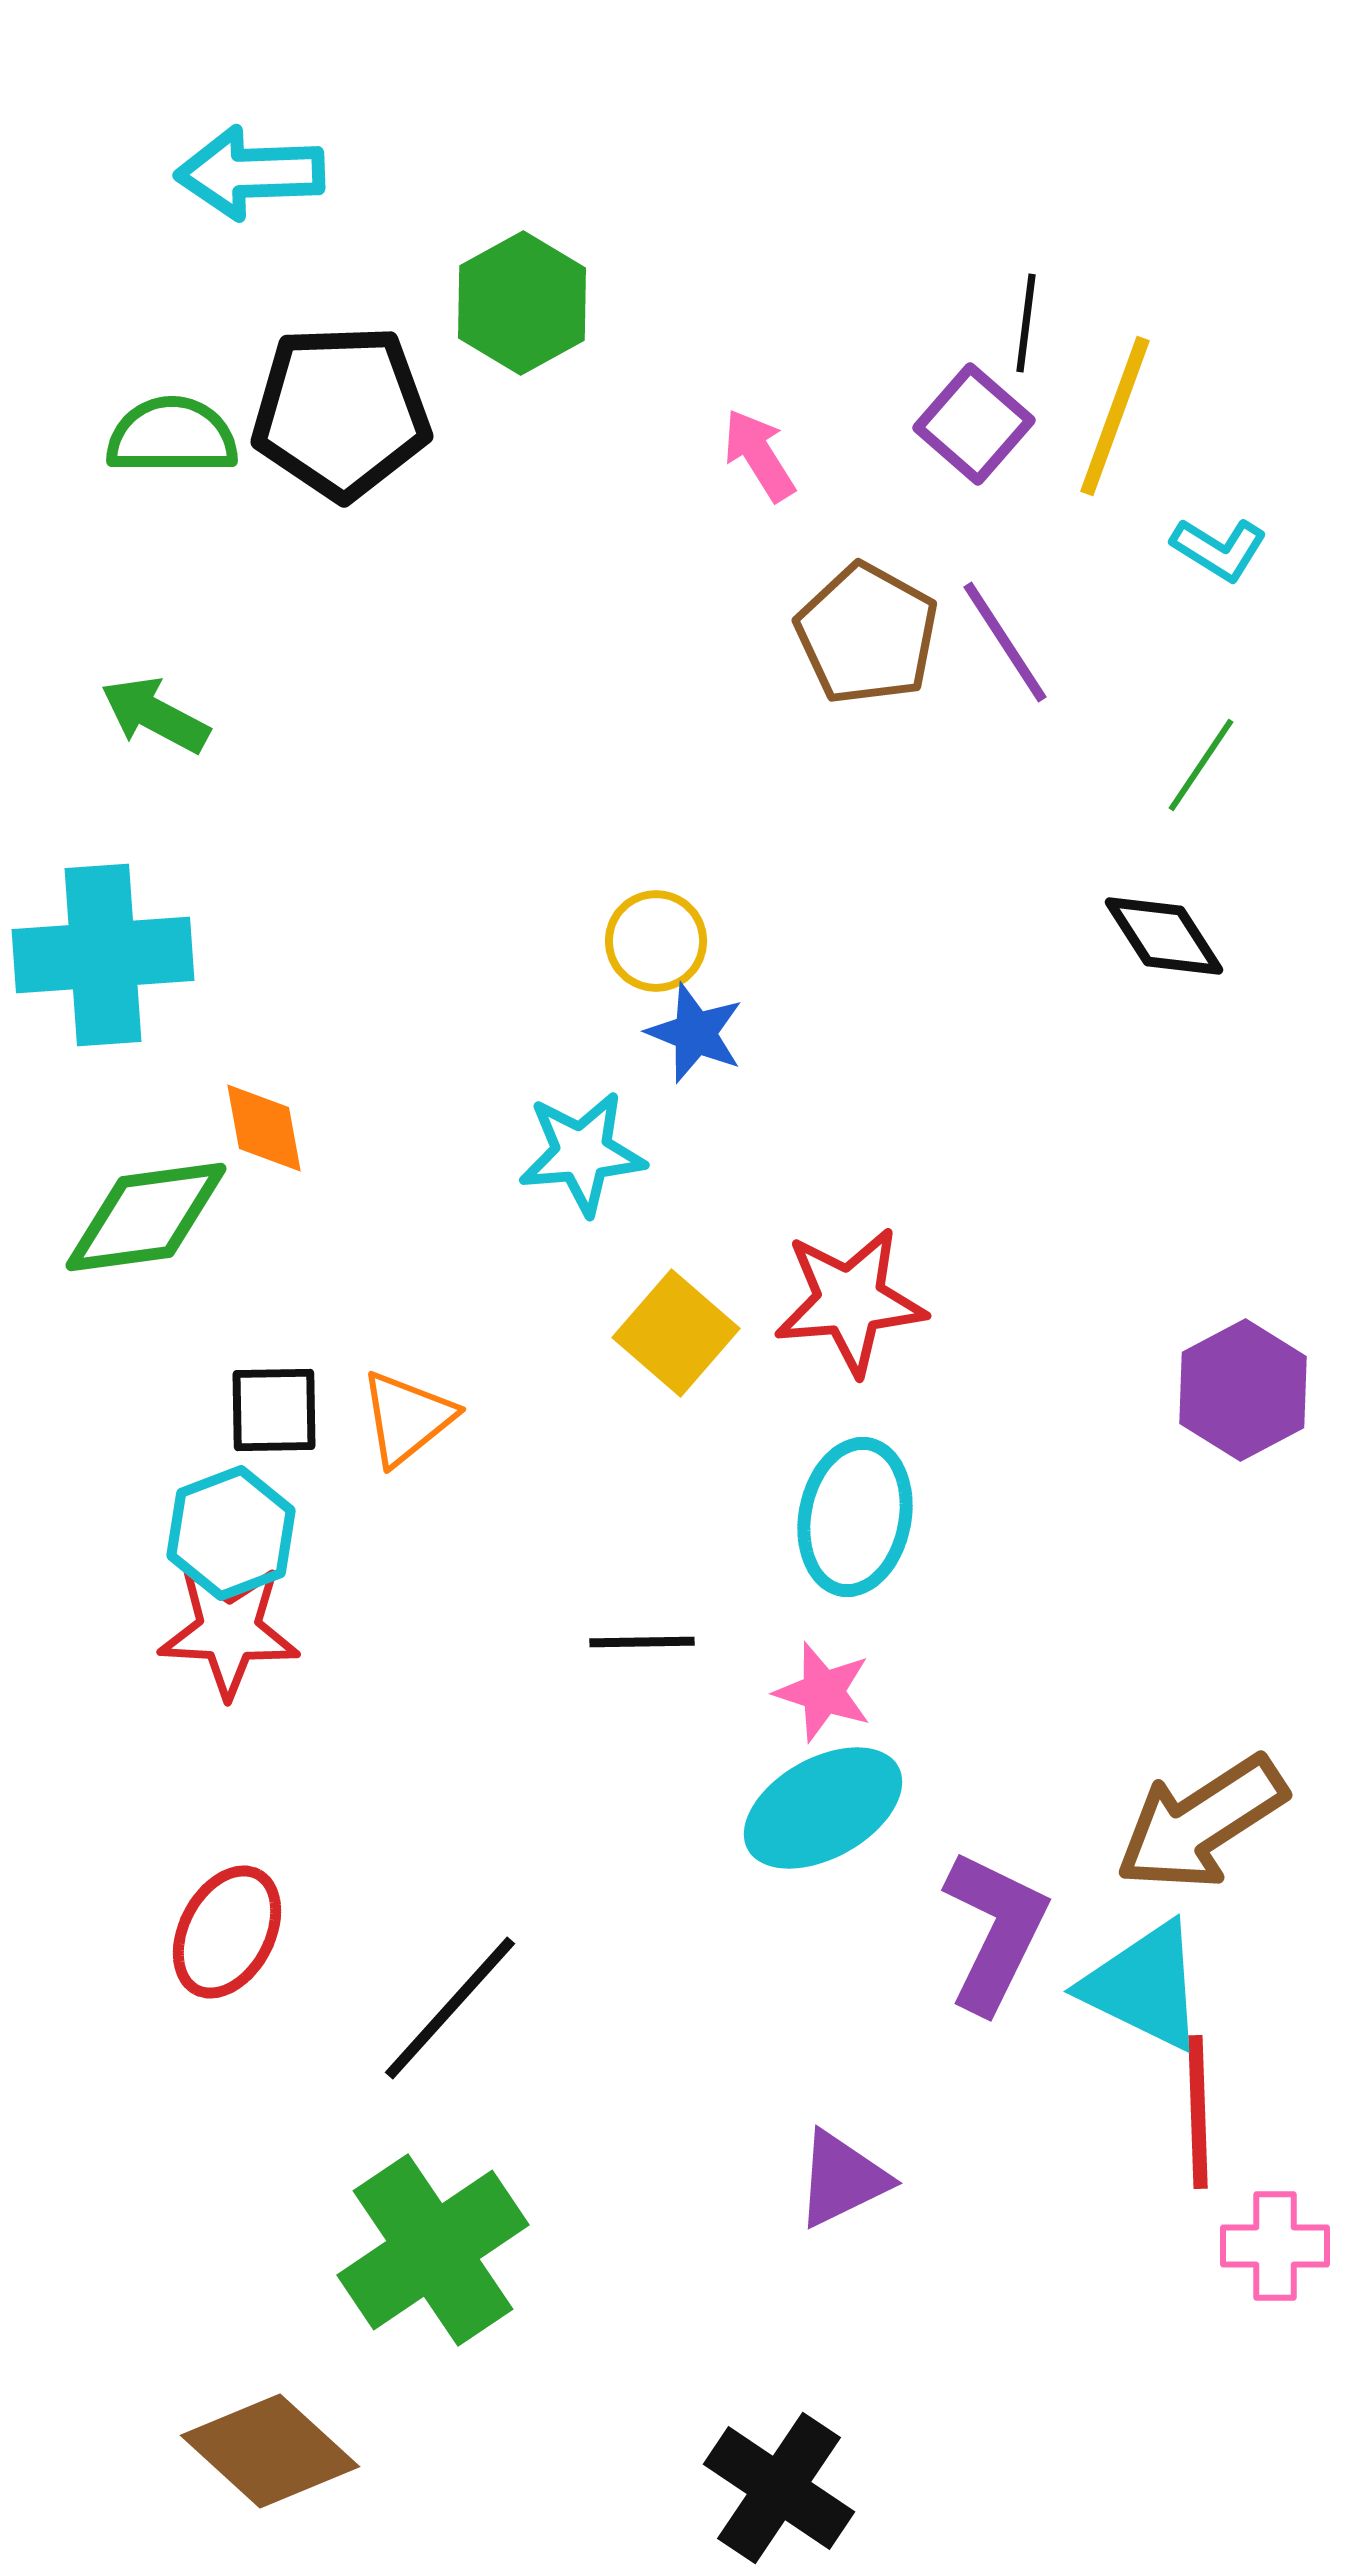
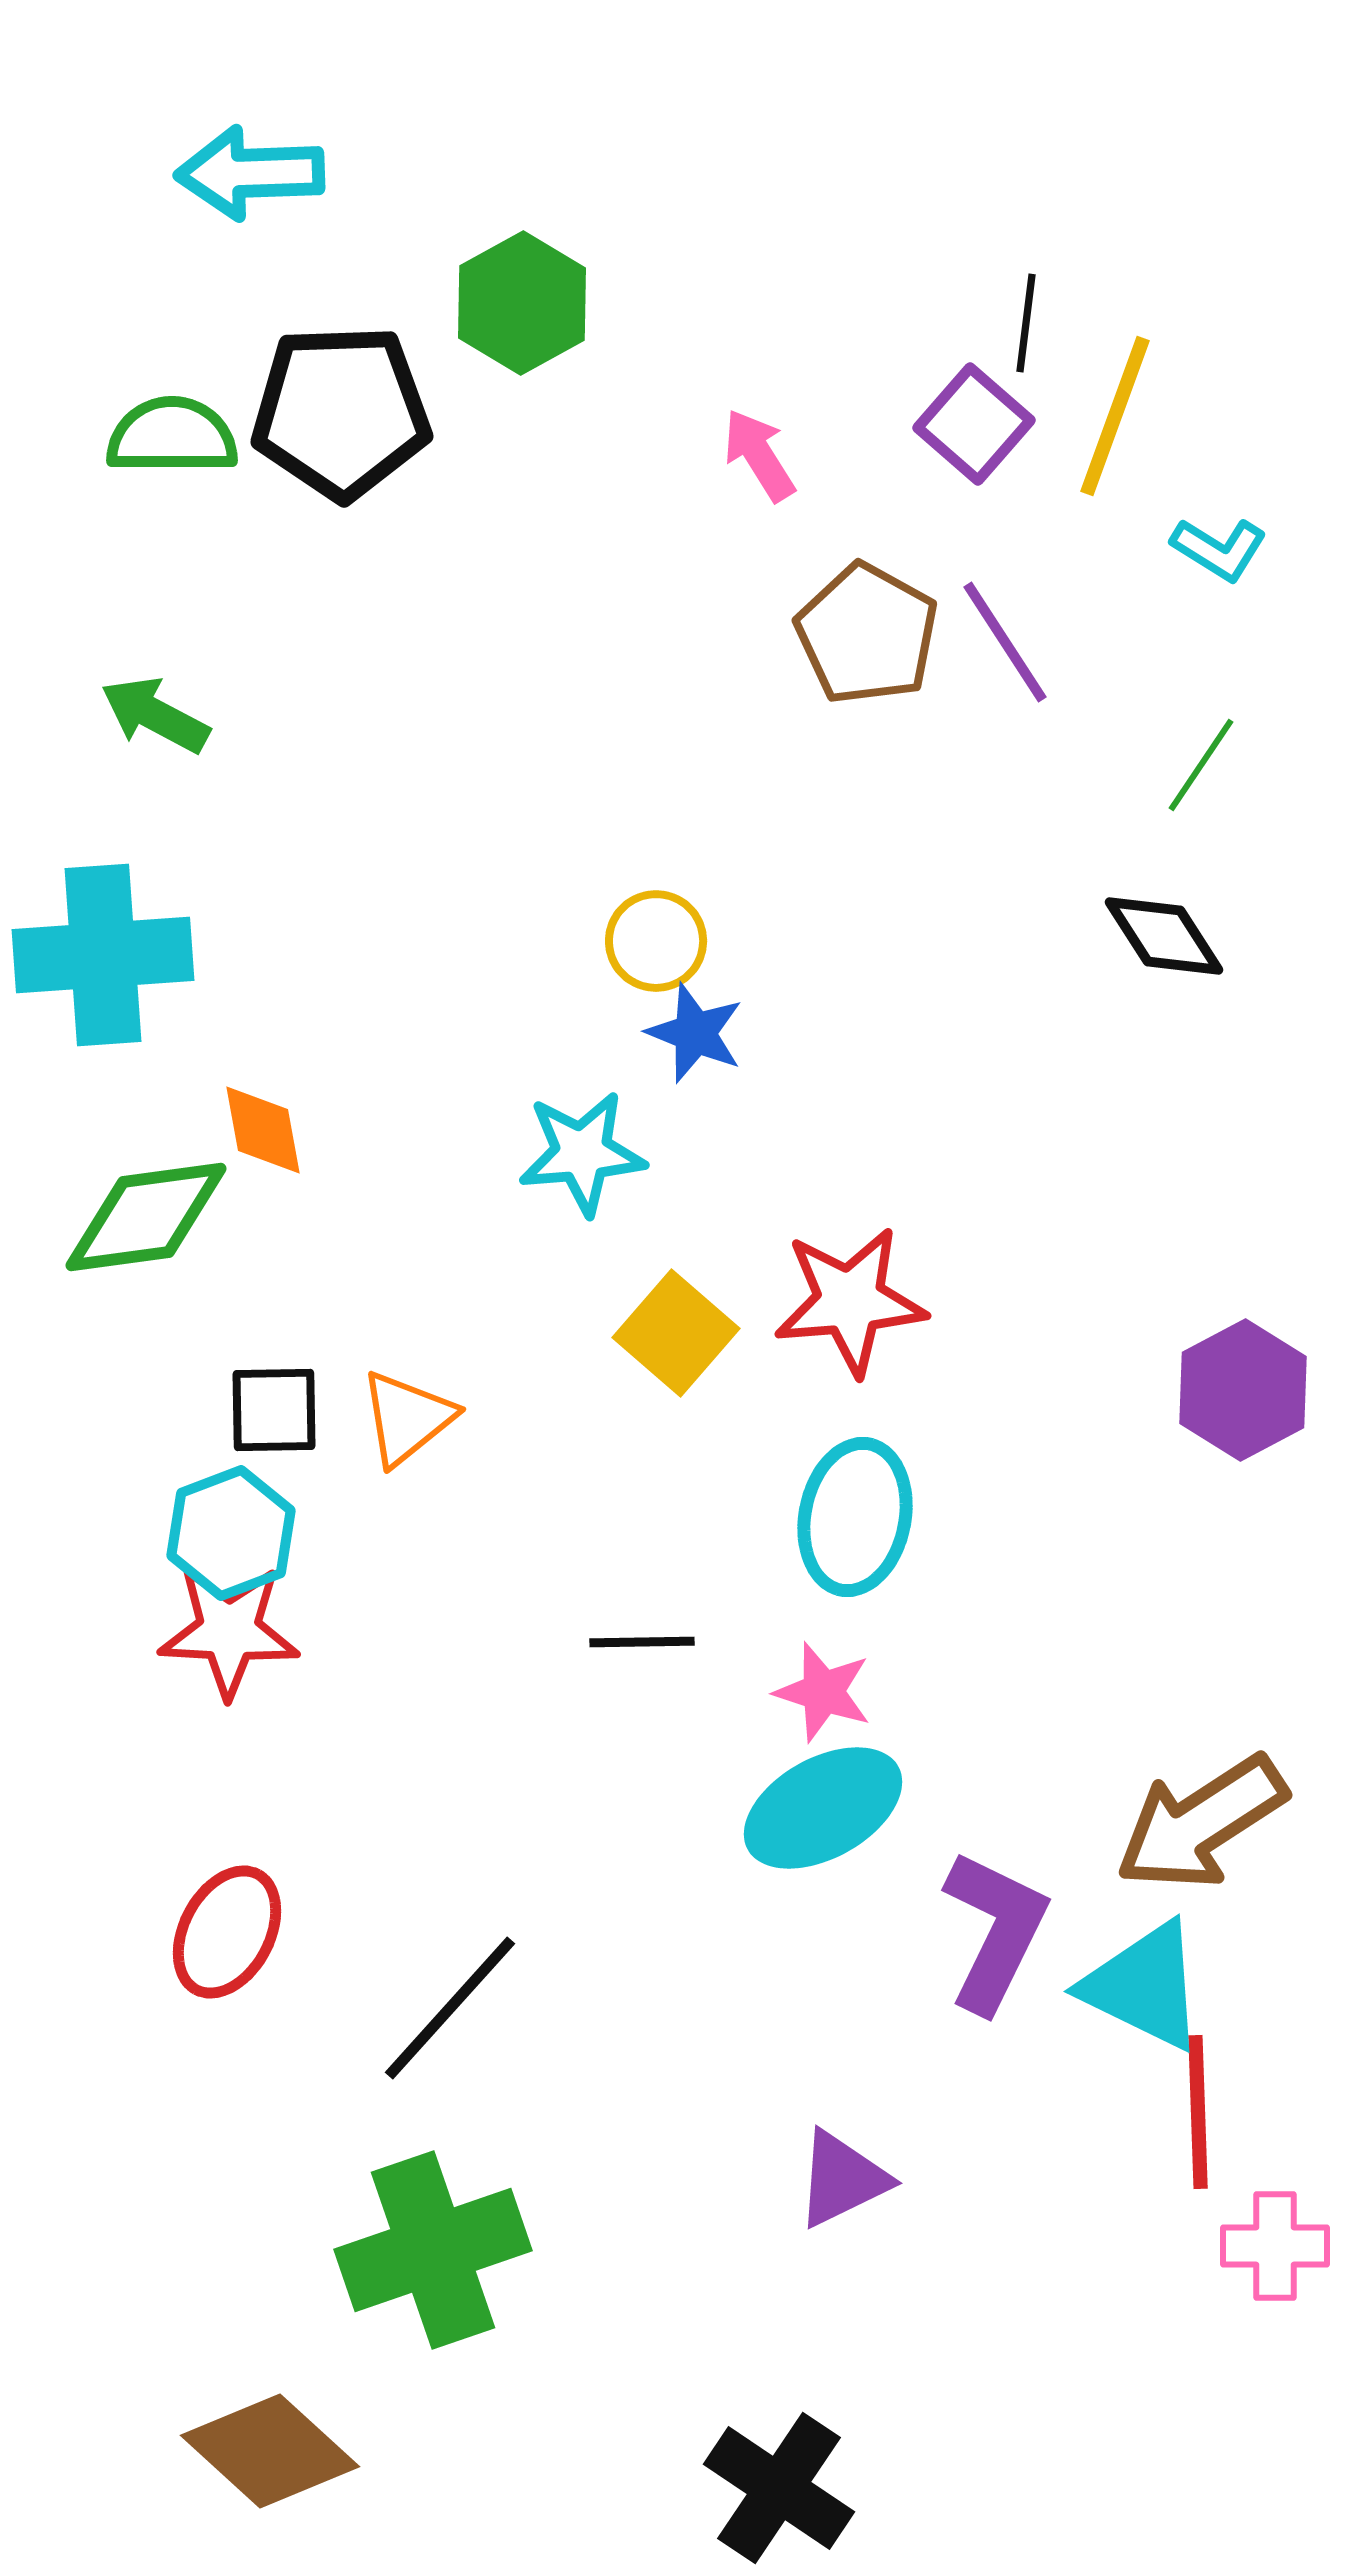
orange diamond at (264, 1128): moved 1 px left, 2 px down
green cross at (433, 2250): rotated 15 degrees clockwise
